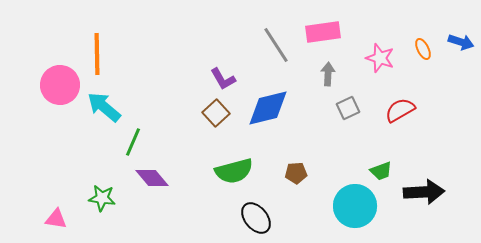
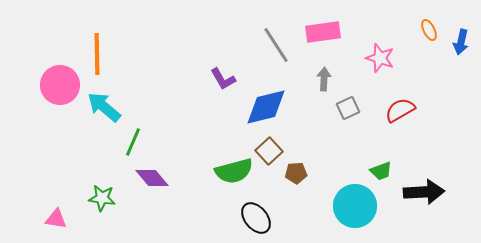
blue arrow: rotated 85 degrees clockwise
orange ellipse: moved 6 px right, 19 px up
gray arrow: moved 4 px left, 5 px down
blue diamond: moved 2 px left, 1 px up
brown square: moved 53 px right, 38 px down
